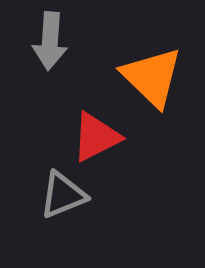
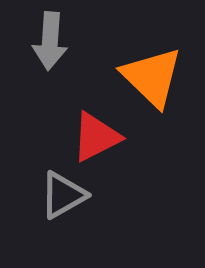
gray triangle: rotated 8 degrees counterclockwise
